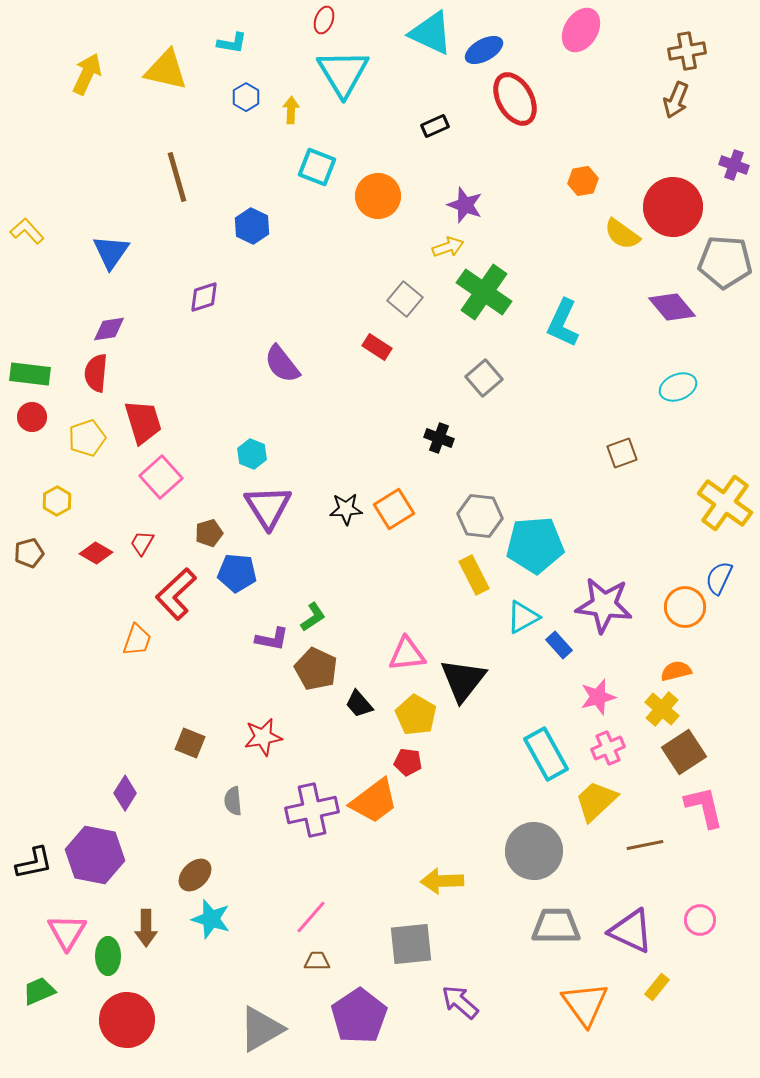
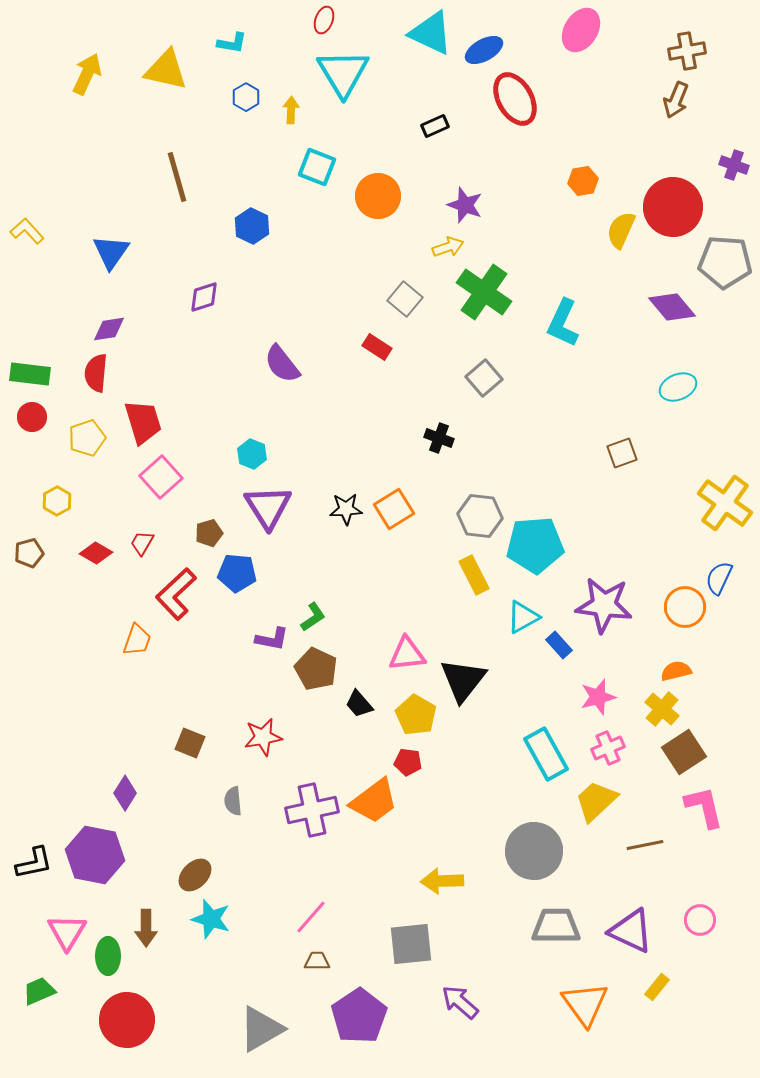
yellow semicircle at (622, 234): moved 1 px left, 4 px up; rotated 78 degrees clockwise
